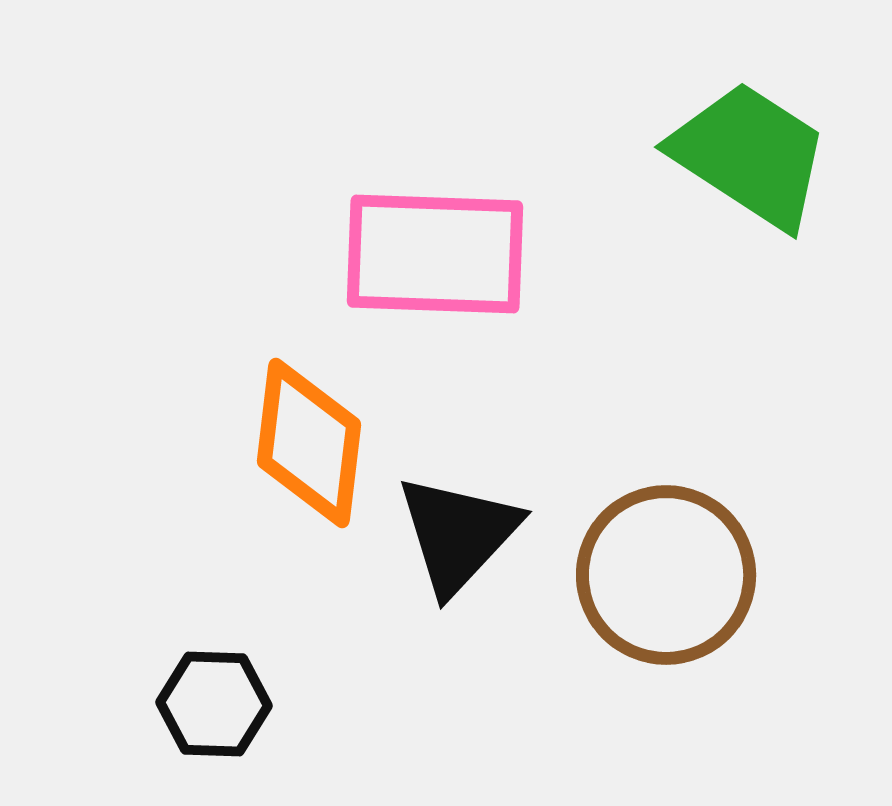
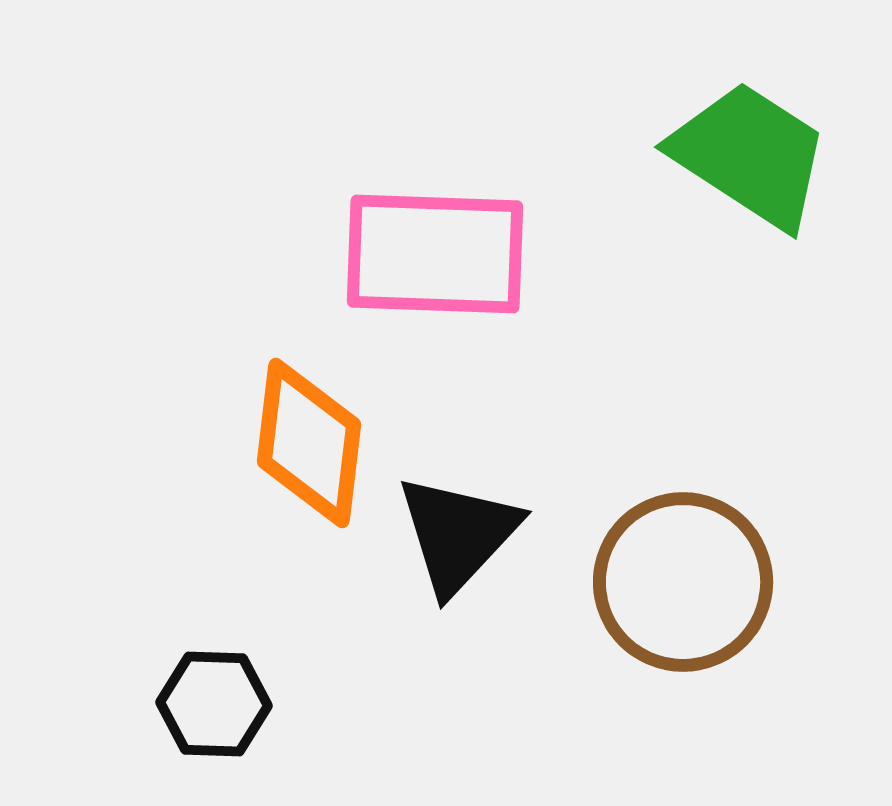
brown circle: moved 17 px right, 7 px down
